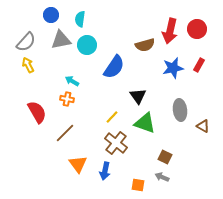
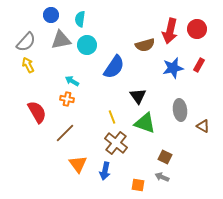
yellow line: rotated 64 degrees counterclockwise
